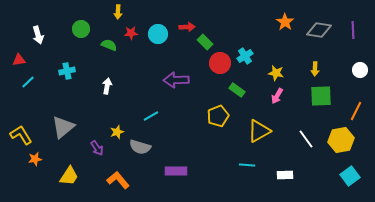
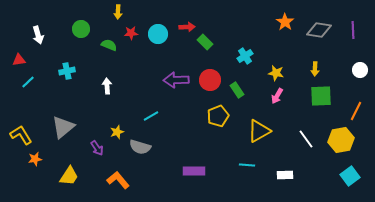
red circle at (220, 63): moved 10 px left, 17 px down
white arrow at (107, 86): rotated 14 degrees counterclockwise
green rectangle at (237, 90): rotated 21 degrees clockwise
purple rectangle at (176, 171): moved 18 px right
